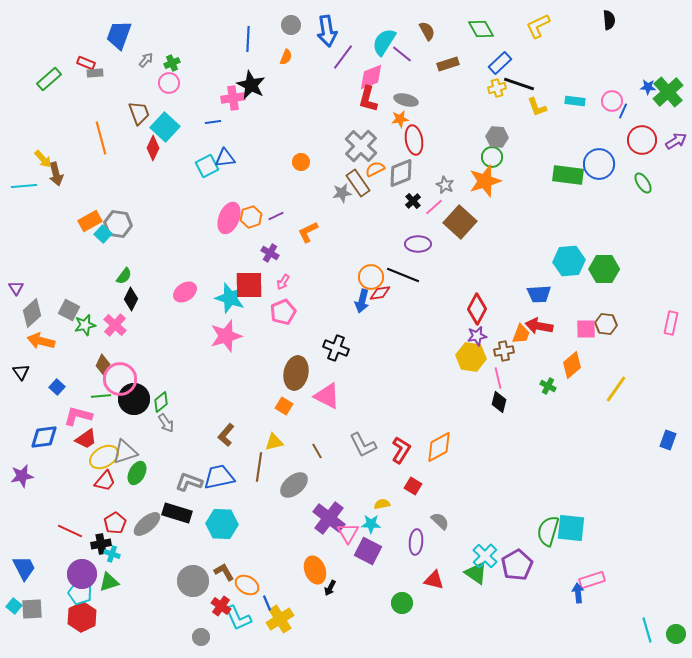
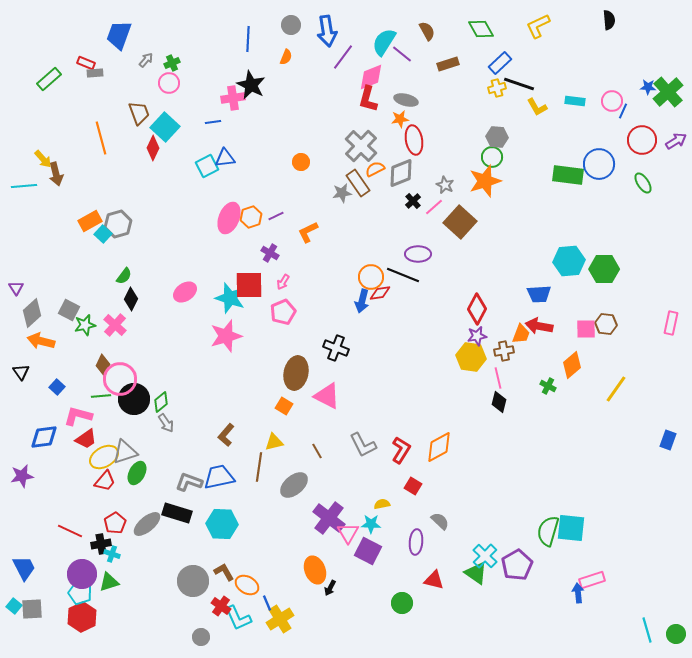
yellow L-shape at (537, 107): rotated 10 degrees counterclockwise
gray hexagon at (118, 224): rotated 24 degrees counterclockwise
purple ellipse at (418, 244): moved 10 px down
